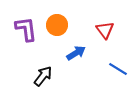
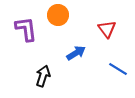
orange circle: moved 1 px right, 10 px up
red triangle: moved 2 px right, 1 px up
black arrow: rotated 20 degrees counterclockwise
